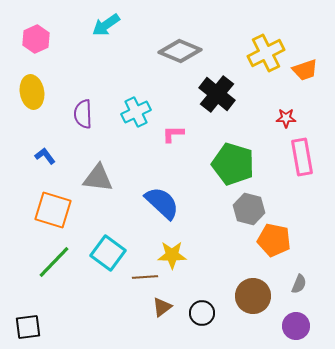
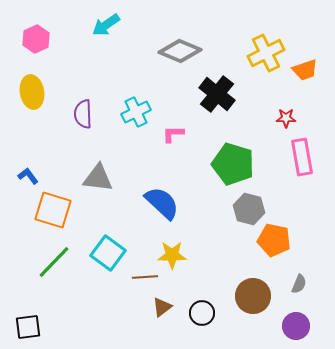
blue L-shape: moved 17 px left, 20 px down
